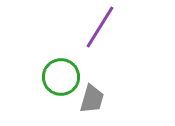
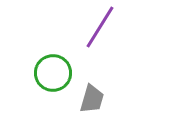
green circle: moved 8 px left, 4 px up
